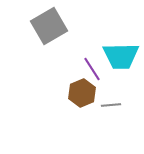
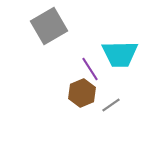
cyan trapezoid: moved 1 px left, 2 px up
purple line: moved 2 px left
gray line: rotated 30 degrees counterclockwise
